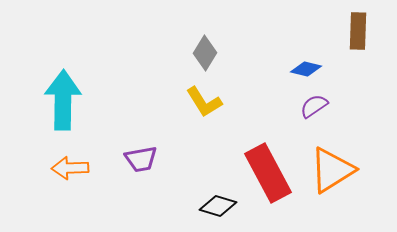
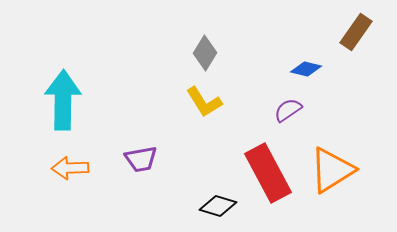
brown rectangle: moved 2 px left, 1 px down; rotated 33 degrees clockwise
purple semicircle: moved 26 px left, 4 px down
